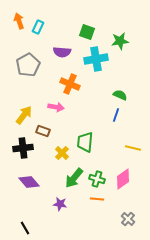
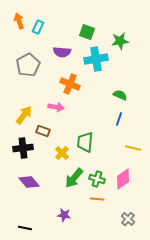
blue line: moved 3 px right, 4 px down
purple star: moved 4 px right, 11 px down
black line: rotated 48 degrees counterclockwise
